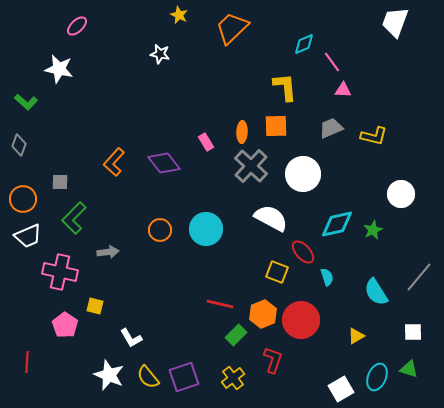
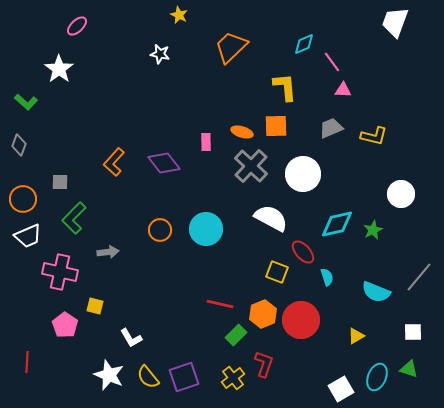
orange trapezoid at (232, 28): moved 1 px left, 19 px down
white star at (59, 69): rotated 24 degrees clockwise
orange ellipse at (242, 132): rotated 75 degrees counterclockwise
pink rectangle at (206, 142): rotated 30 degrees clockwise
cyan semicircle at (376, 292): rotated 36 degrees counterclockwise
red L-shape at (273, 360): moved 9 px left, 4 px down
